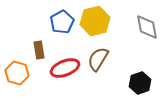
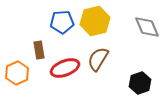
blue pentagon: rotated 25 degrees clockwise
gray diamond: rotated 12 degrees counterclockwise
orange hexagon: rotated 20 degrees clockwise
